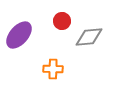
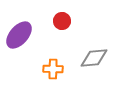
gray diamond: moved 5 px right, 21 px down
